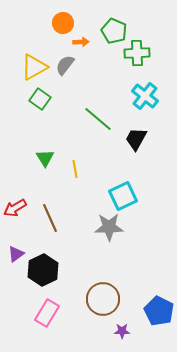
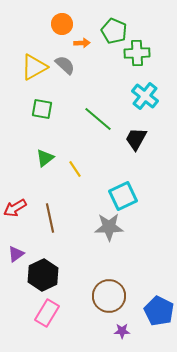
orange circle: moved 1 px left, 1 px down
orange arrow: moved 1 px right, 1 px down
gray semicircle: rotated 95 degrees clockwise
green square: moved 2 px right, 10 px down; rotated 25 degrees counterclockwise
green triangle: rotated 24 degrees clockwise
yellow line: rotated 24 degrees counterclockwise
brown line: rotated 12 degrees clockwise
black hexagon: moved 5 px down
brown circle: moved 6 px right, 3 px up
